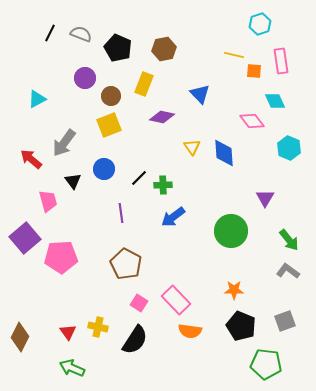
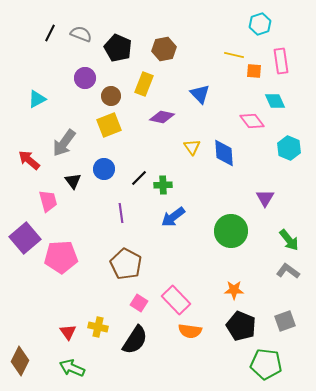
red arrow at (31, 159): moved 2 px left, 1 px down
brown diamond at (20, 337): moved 24 px down
